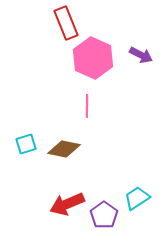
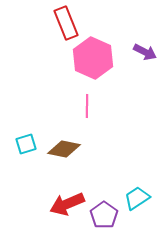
purple arrow: moved 4 px right, 3 px up
